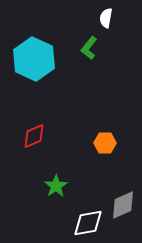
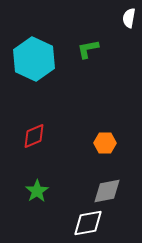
white semicircle: moved 23 px right
green L-shape: moved 1 px left, 1 px down; rotated 40 degrees clockwise
green star: moved 19 px left, 5 px down
gray diamond: moved 16 px left, 14 px up; rotated 12 degrees clockwise
